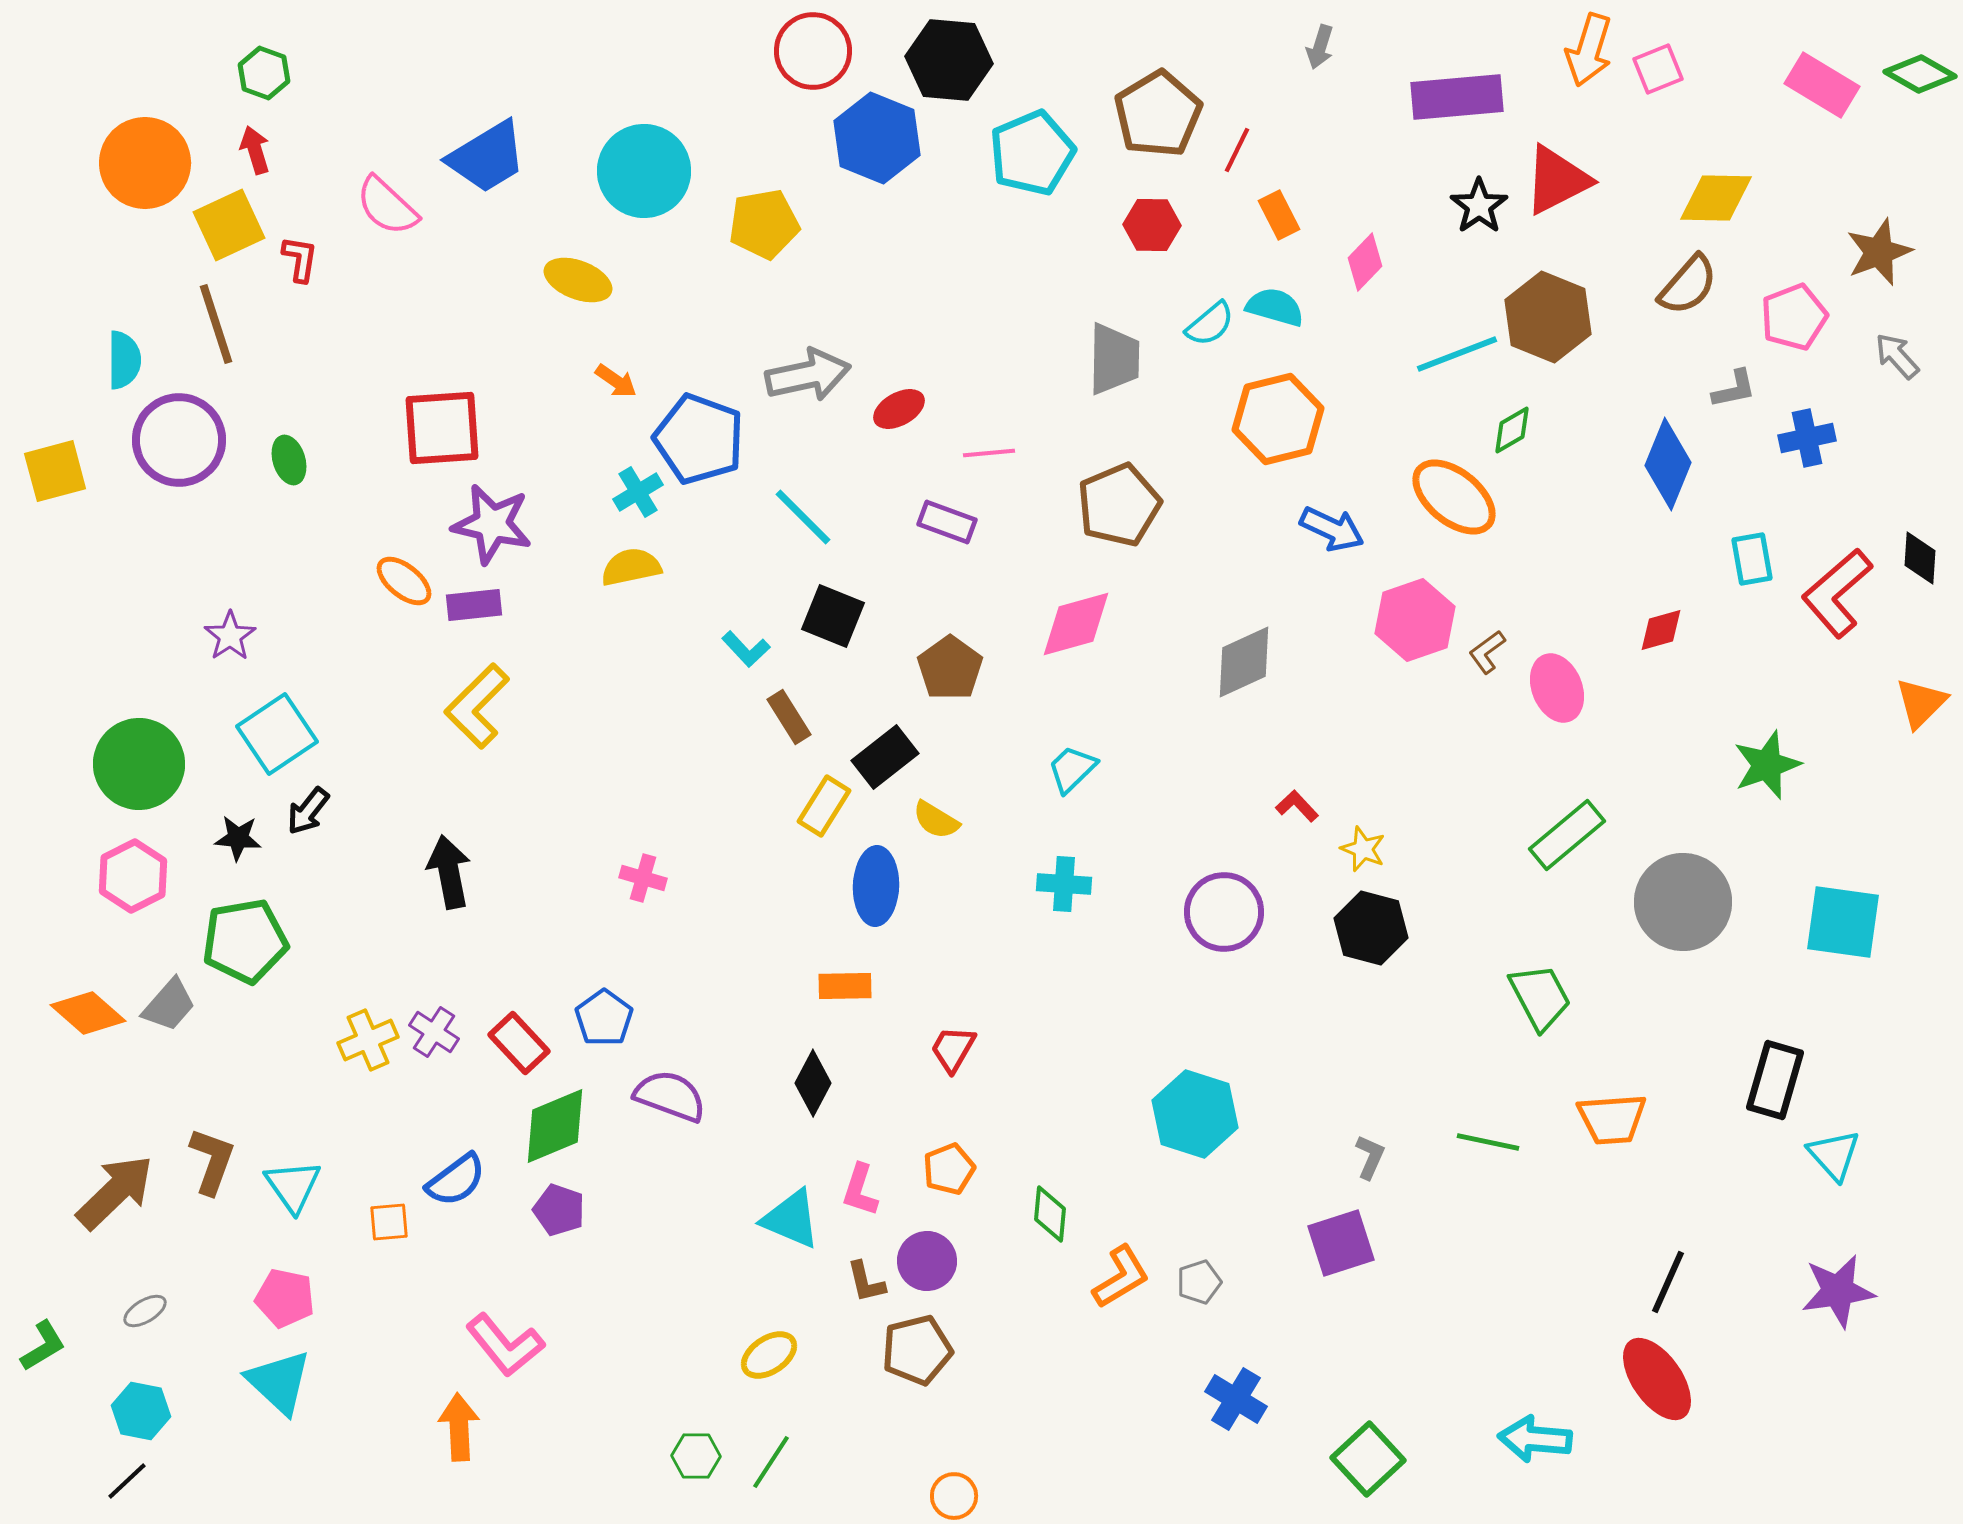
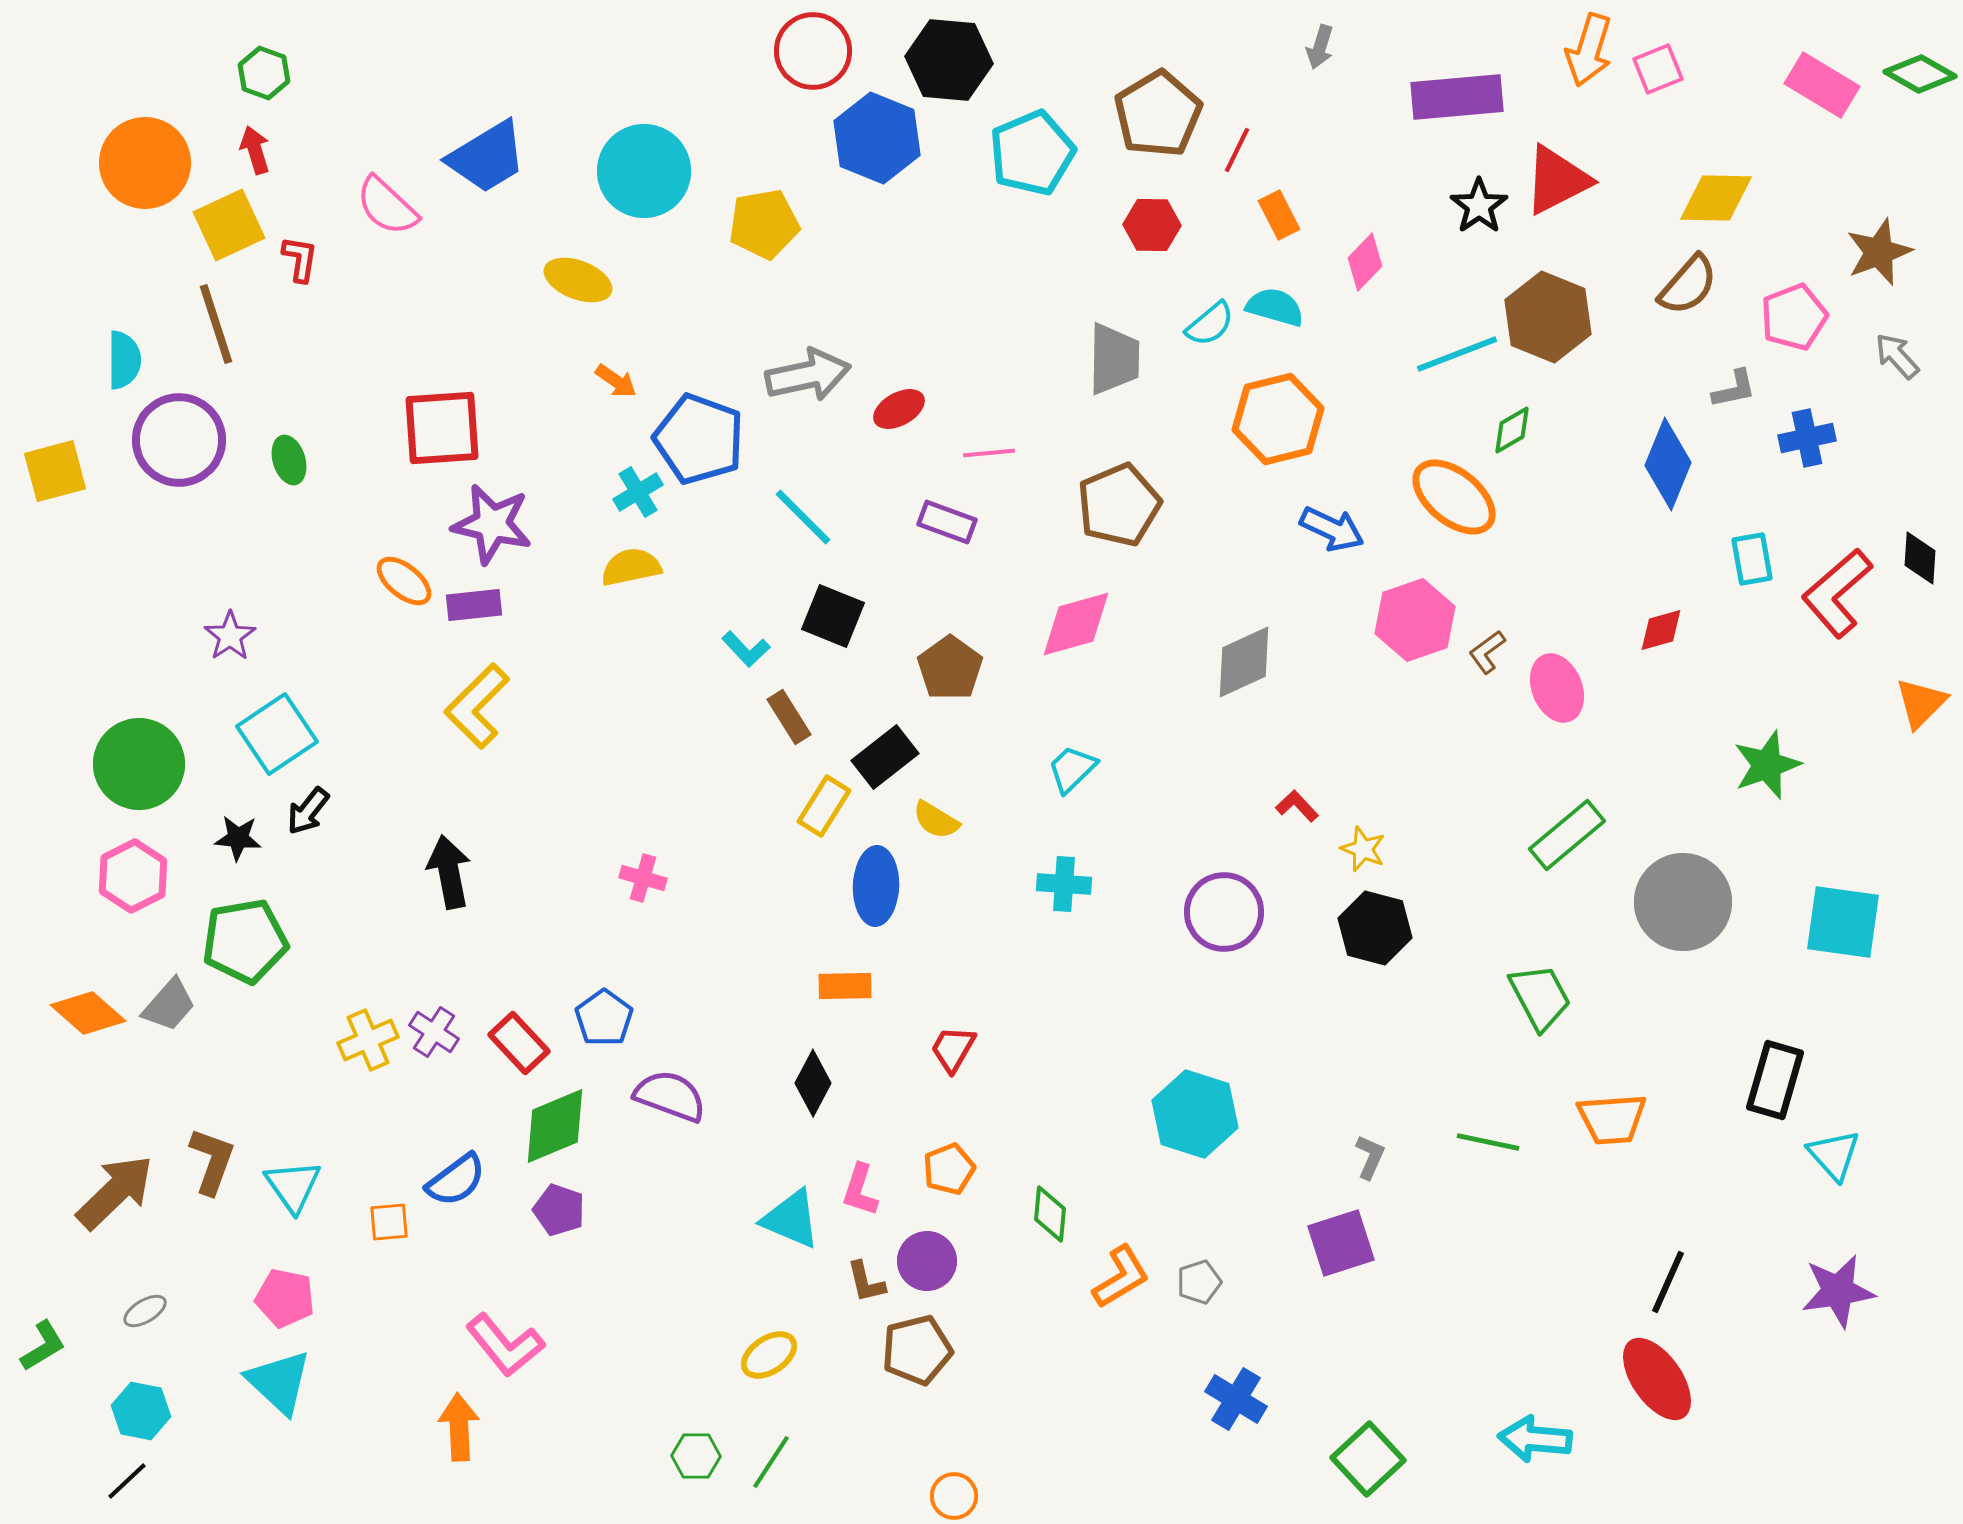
black hexagon at (1371, 928): moved 4 px right
